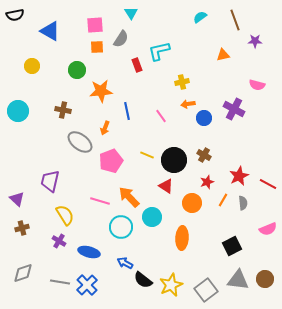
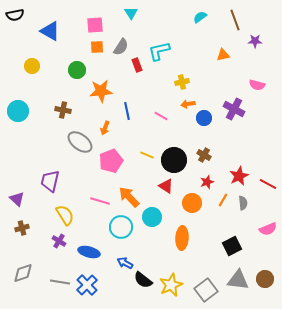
gray semicircle at (121, 39): moved 8 px down
pink line at (161, 116): rotated 24 degrees counterclockwise
